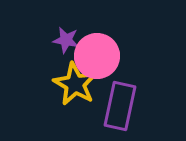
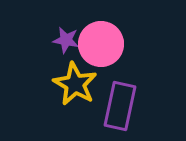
pink circle: moved 4 px right, 12 px up
